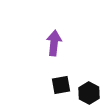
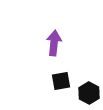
black square: moved 4 px up
